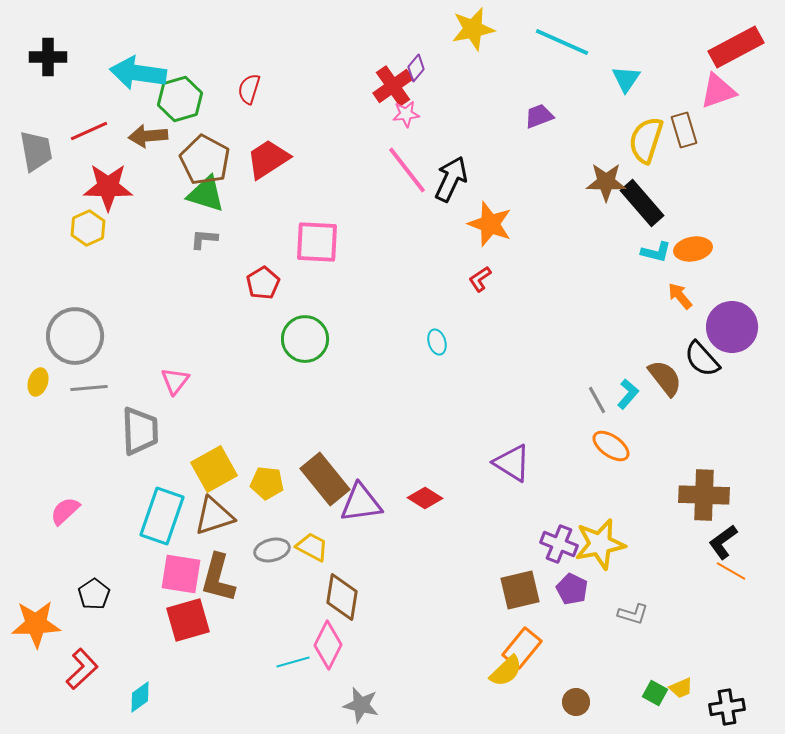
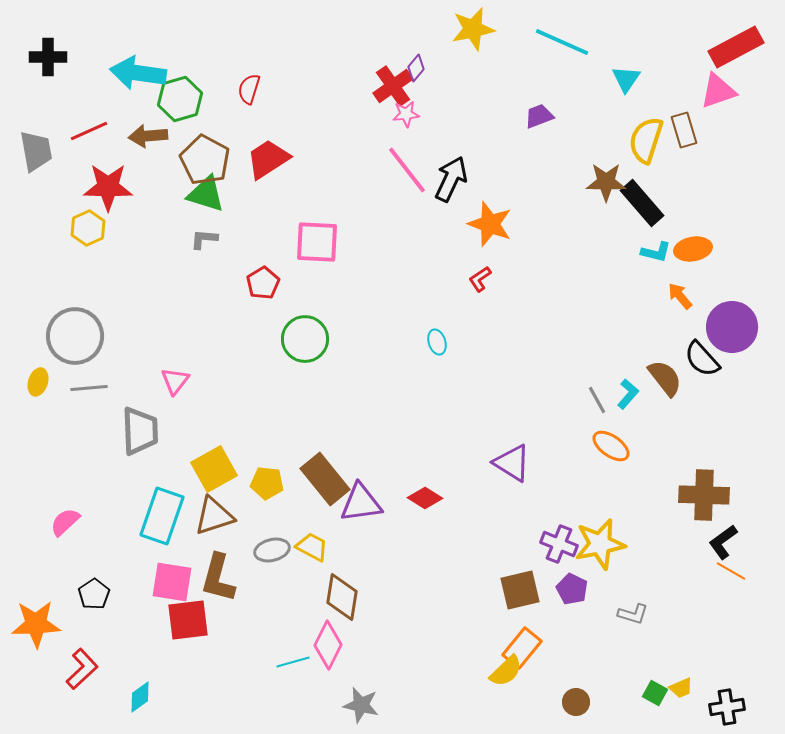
pink semicircle at (65, 511): moved 11 px down
pink square at (181, 574): moved 9 px left, 8 px down
red square at (188, 620): rotated 9 degrees clockwise
